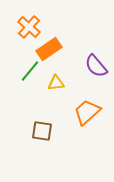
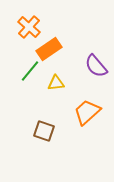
brown square: moved 2 px right; rotated 10 degrees clockwise
